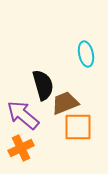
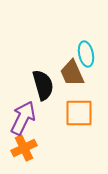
brown trapezoid: moved 7 px right, 30 px up; rotated 92 degrees counterclockwise
purple arrow: moved 3 px down; rotated 76 degrees clockwise
orange square: moved 1 px right, 14 px up
orange cross: moved 3 px right
